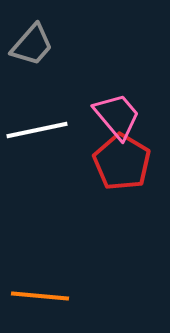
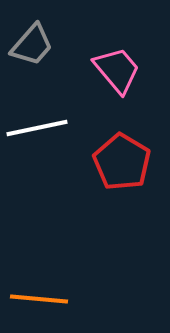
pink trapezoid: moved 46 px up
white line: moved 2 px up
orange line: moved 1 px left, 3 px down
